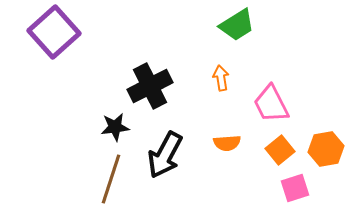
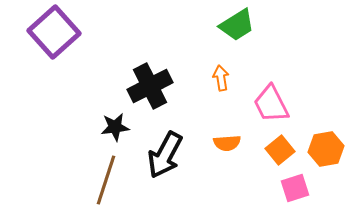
brown line: moved 5 px left, 1 px down
